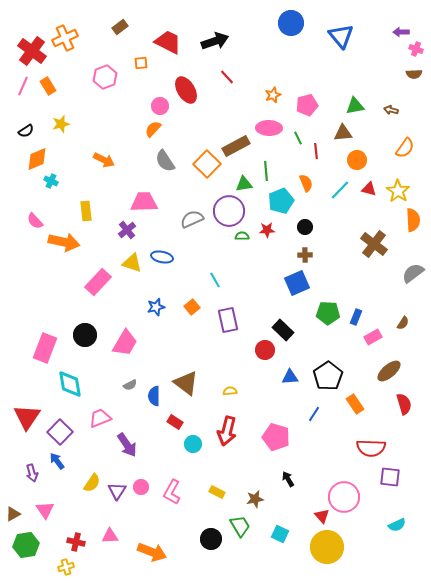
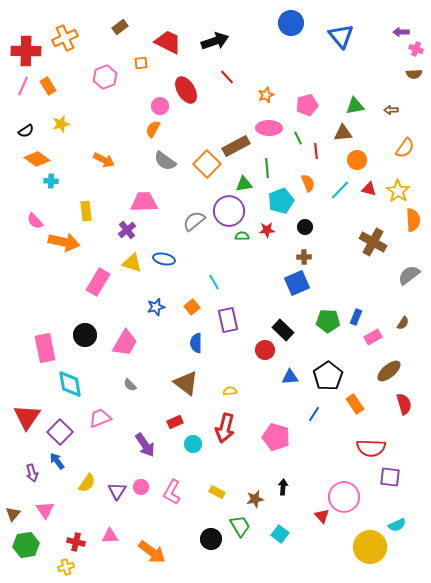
red cross at (32, 51): moved 6 px left; rotated 36 degrees counterclockwise
orange star at (273, 95): moved 7 px left
brown arrow at (391, 110): rotated 16 degrees counterclockwise
orange semicircle at (153, 129): rotated 12 degrees counterclockwise
orange diamond at (37, 159): rotated 60 degrees clockwise
gray semicircle at (165, 161): rotated 20 degrees counterclockwise
green line at (266, 171): moved 1 px right, 3 px up
cyan cross at (51, 181): rotated 24 degrees counterclockwise
orange semicircle at (306, 183): moved 2 px right
gray semicircle at (192, 219): moved 2 px right, 2 px down; rotated 15 degrees counterclockwise
brown cross at (374, 244): moved 1 px left, 2 px up; rotated 8 degrees counterclockwise
brown cross at (305, 255): moved 1 px left, 2 px down
blue ellipse at (162, 257): moved 2 px right, 2 px down
gray semicircle at (413, 273): moved 4 px left, 2 px down
cyan line at (215, 280): moved 1 px left, 2 px down
pink rectangle at (98, 282): rotated 12 degrees counterclockwise
green pentagon at (328, 313): moved 8 px down
pink rectangle at (45, 348): rotated 32 degrees counterclockwise
gray semicircle at (130, 385): rotated 72 degrees clockwise
blue semicircle at (154, 396): moved 42 px right, 53 px up
red rectangle at (175, 422): rotated 56 degrees counterclockwise
red arrow at (227, 431): moved 2 px left, 3 px up
purple arrow at (127, 445): moved 18 px right
black arrow at (288, 479): moved 5 px left, 8 px down; rotated 35 degrees clockwise
yellow semicircle at (92, 483): moved 5 px left
brown triangle at (13, 514): rotated 21 degrees counterclockwise
cyan square at (280, 534): rotated 12 degrees clockwise
yellow circle at (327, 547): moved 43 px right
orange arrow at (152, 552): rotated 16 degrees clockwise
